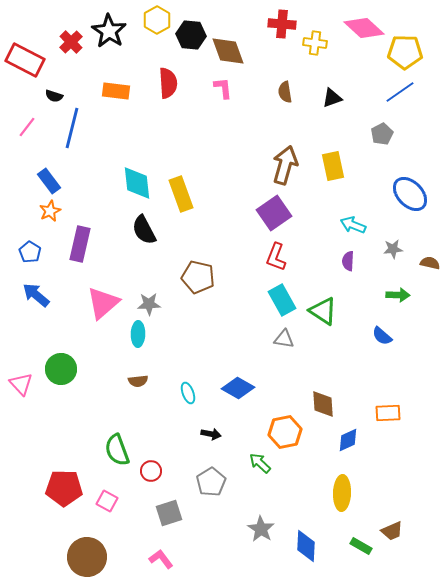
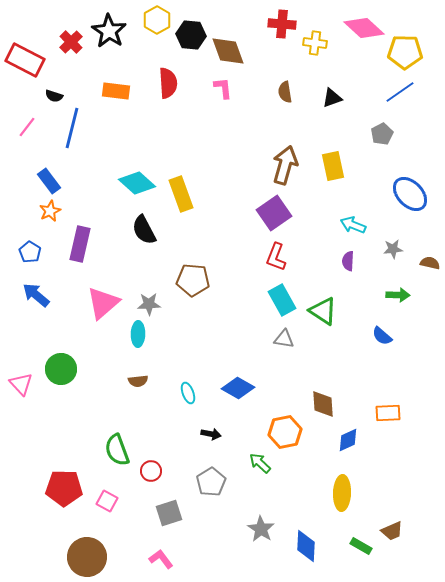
cyan diamond at (137, 183): rotated 42 degrees counterclockwise
brown pentagon at (198, 277): moved 5 px left, 3 px down; rotated 8 degrees counterclockwise
